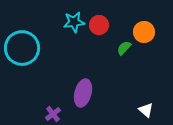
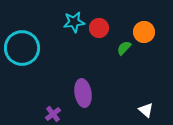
red circle: moved 3 px down
purple ellipse: rotated 24 degrees counterclockwise
